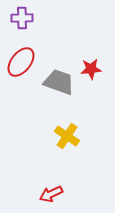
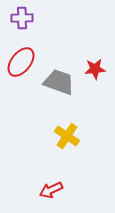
red star: moved 4 px right
red arrow: moved 4 px up
